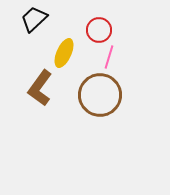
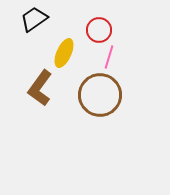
black trapezoid: rotated 8 degrees clockwise
